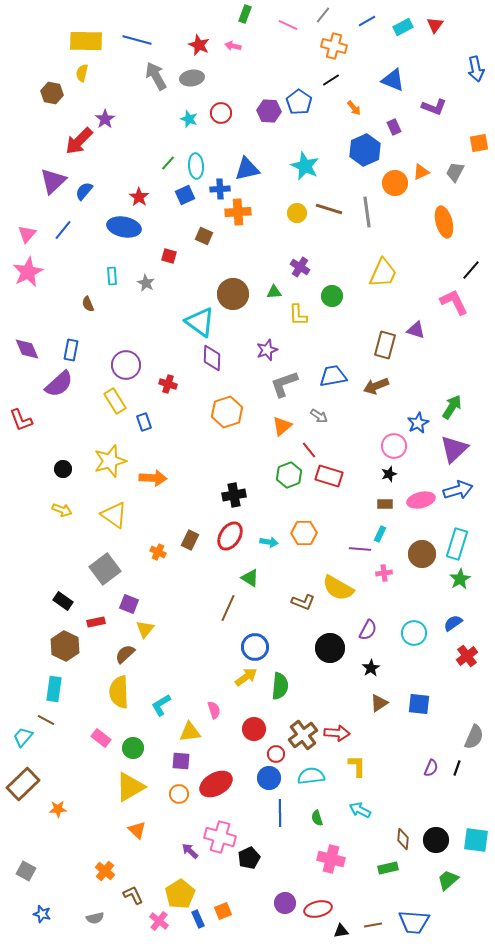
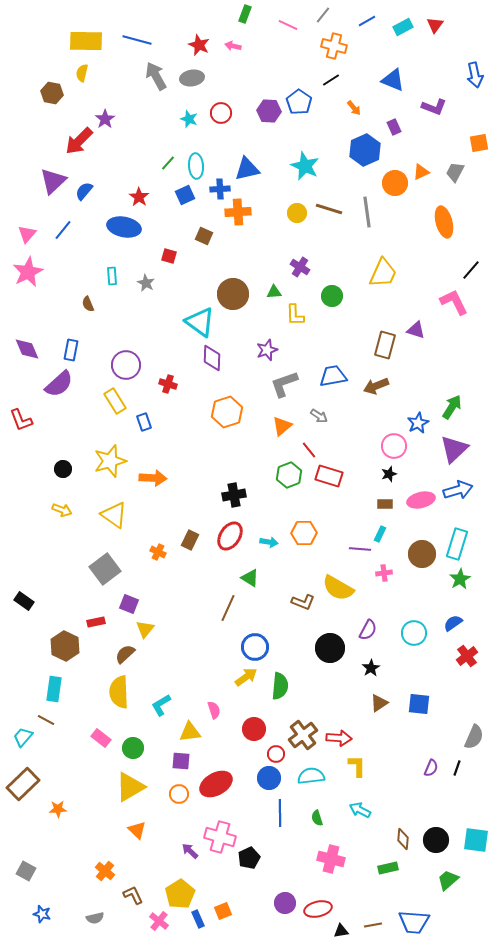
blue arrow at (476, 69): moved 1 px left, 6 px down
yellow L-shape at (298, 315): moved 3 px left
black rectangle at (63, 601): moved 39 px left
red arrow at (337, 733): moved 2 px right, 5 px down
